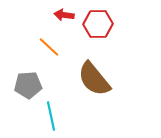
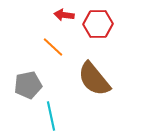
orange line: moved 4 px right
gray pentagon: rotated 8 degrees counterclockwise
